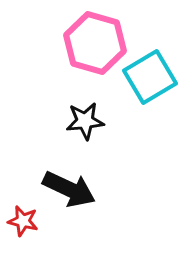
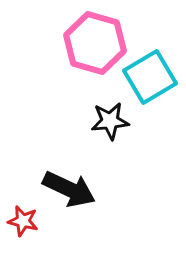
black star: moved 25 px right
